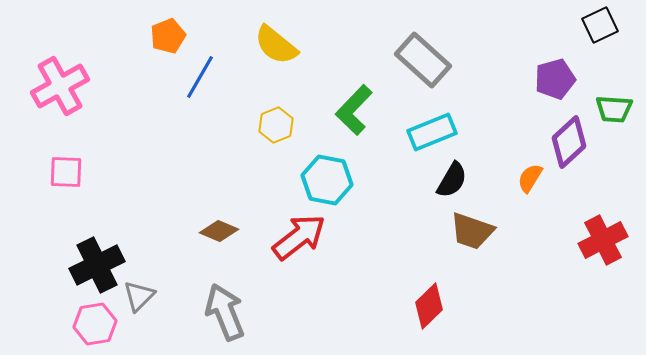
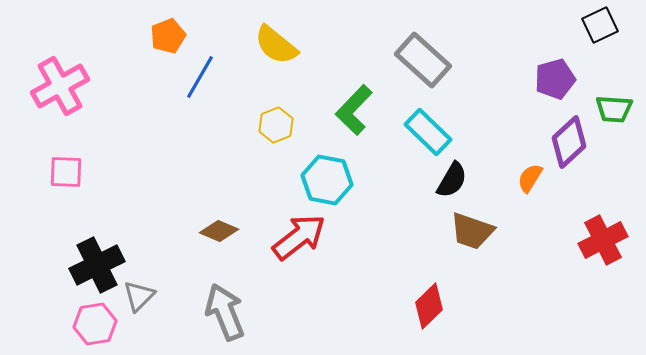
cyan rectangle: moved 4 px left; rotated 66 degrees clockwise
